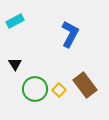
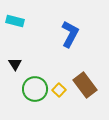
cyan rectangle: rotated 42 degrees clockwise
